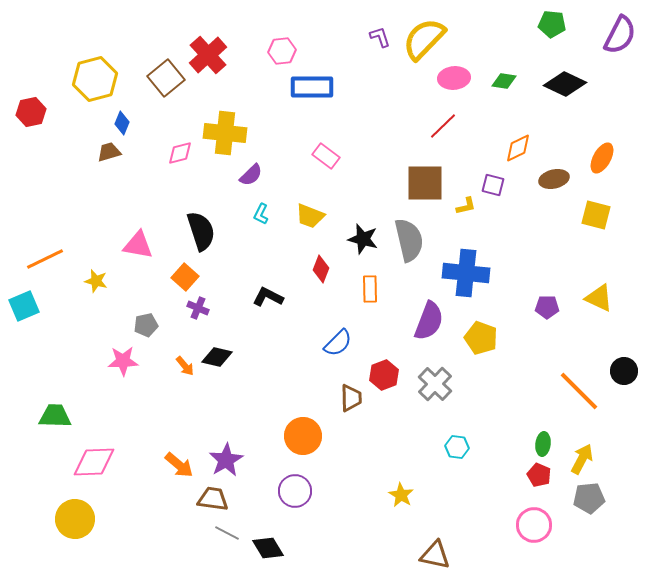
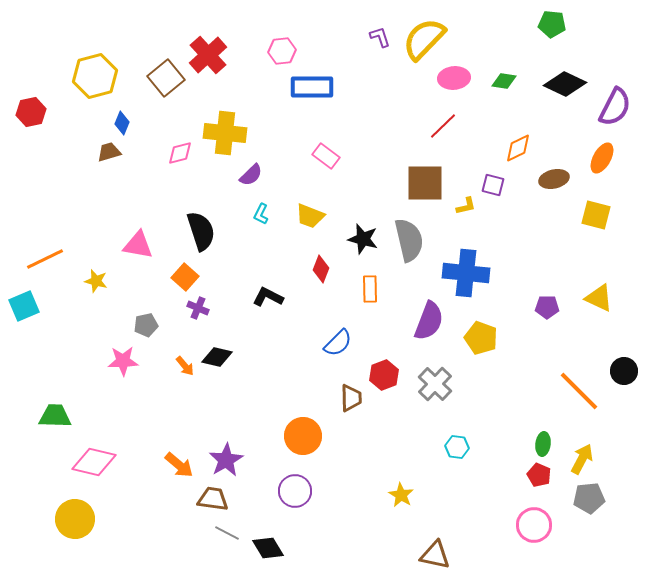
purple semicircle at (620, 35): moved 5 px left, 72 px down
yellow hexagon at (95, 79): moved 3 px up
pink diamond at (94, 462): rotated 15 degrees clockwise
